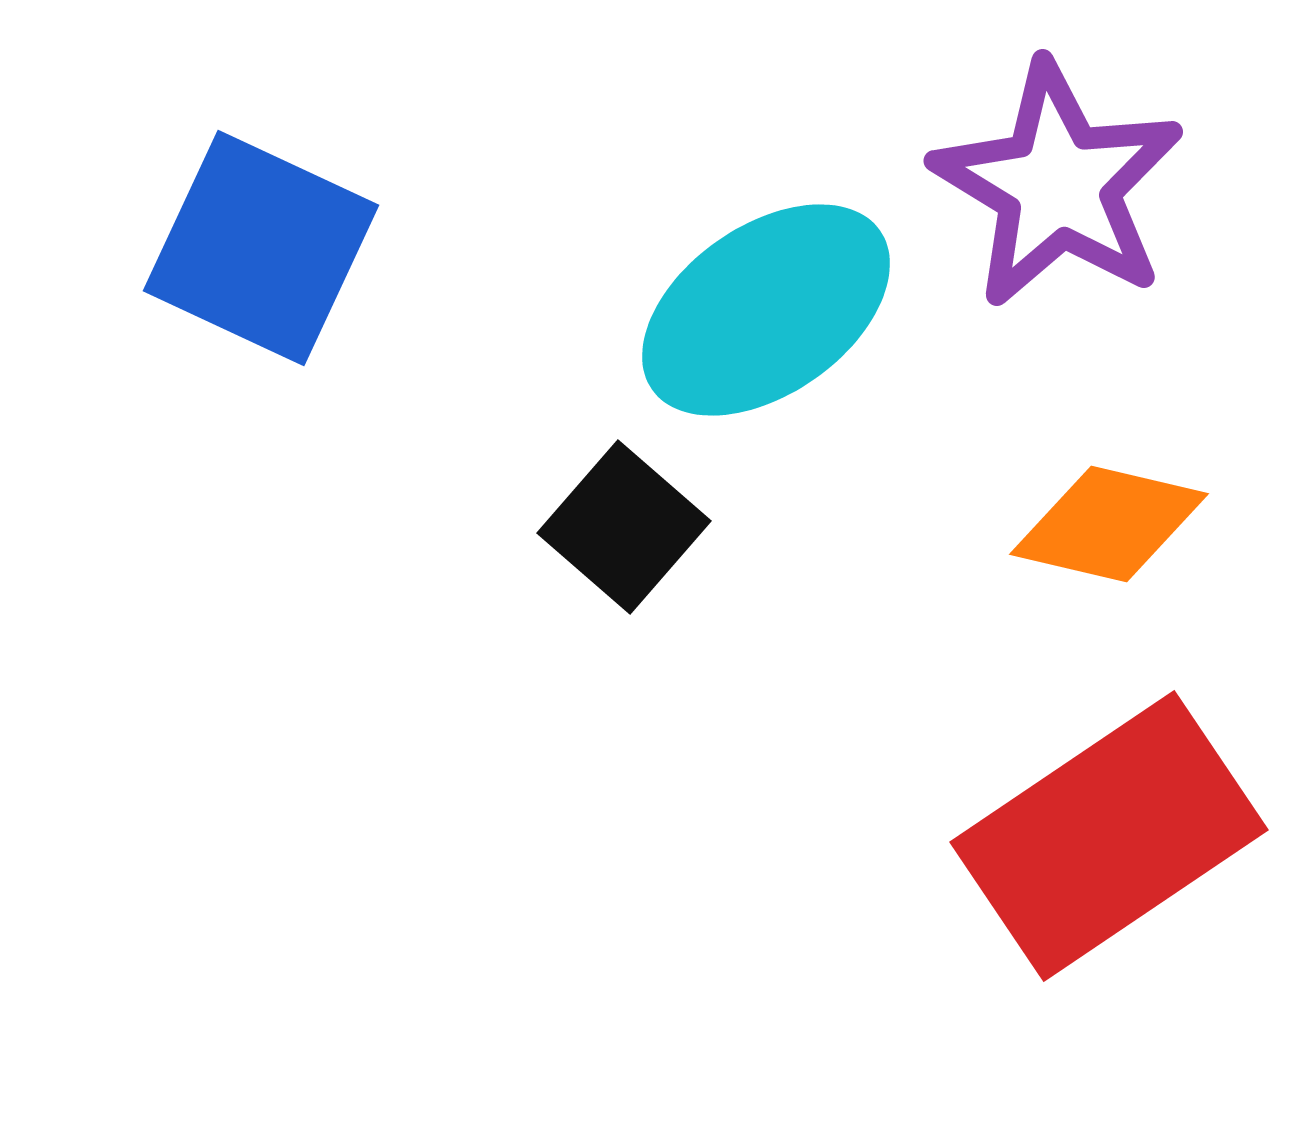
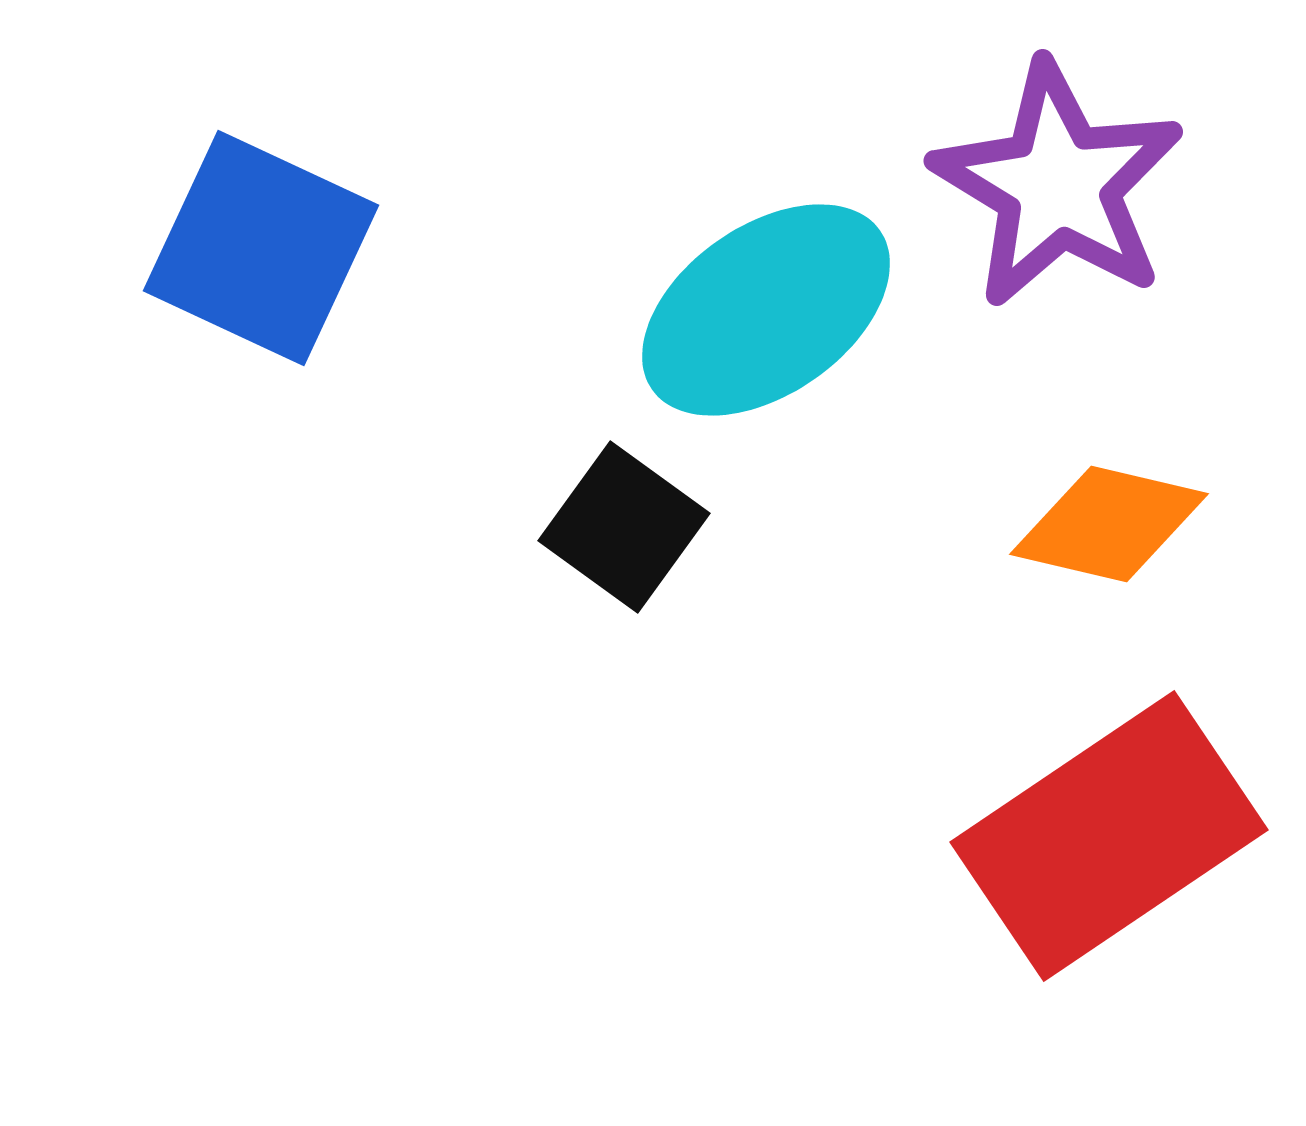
black square: rotated 5 degrees counterclockwise
